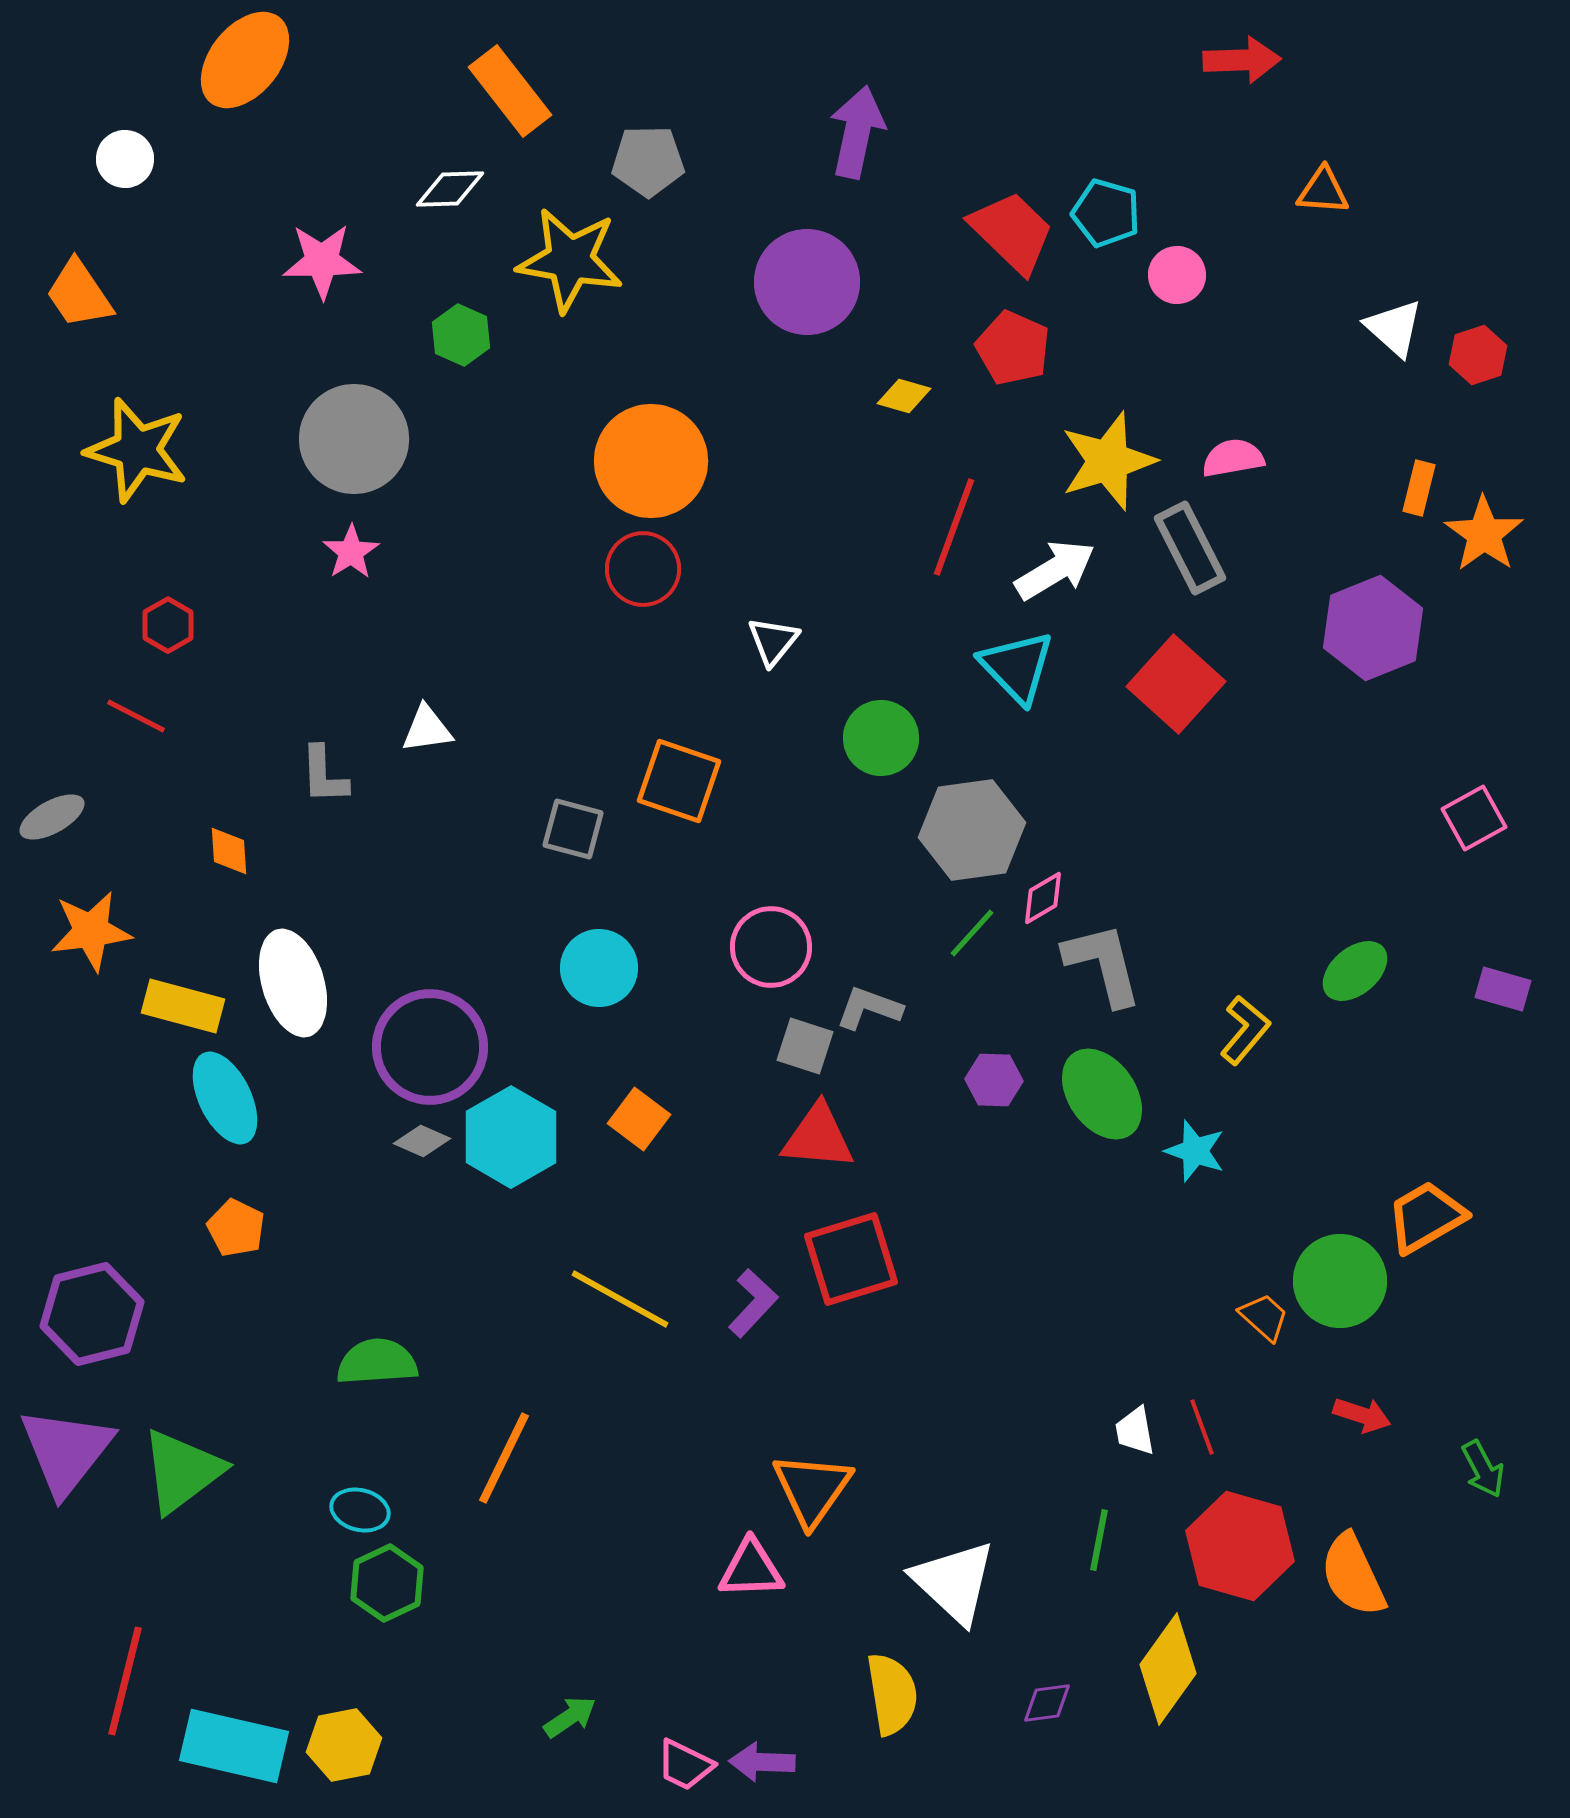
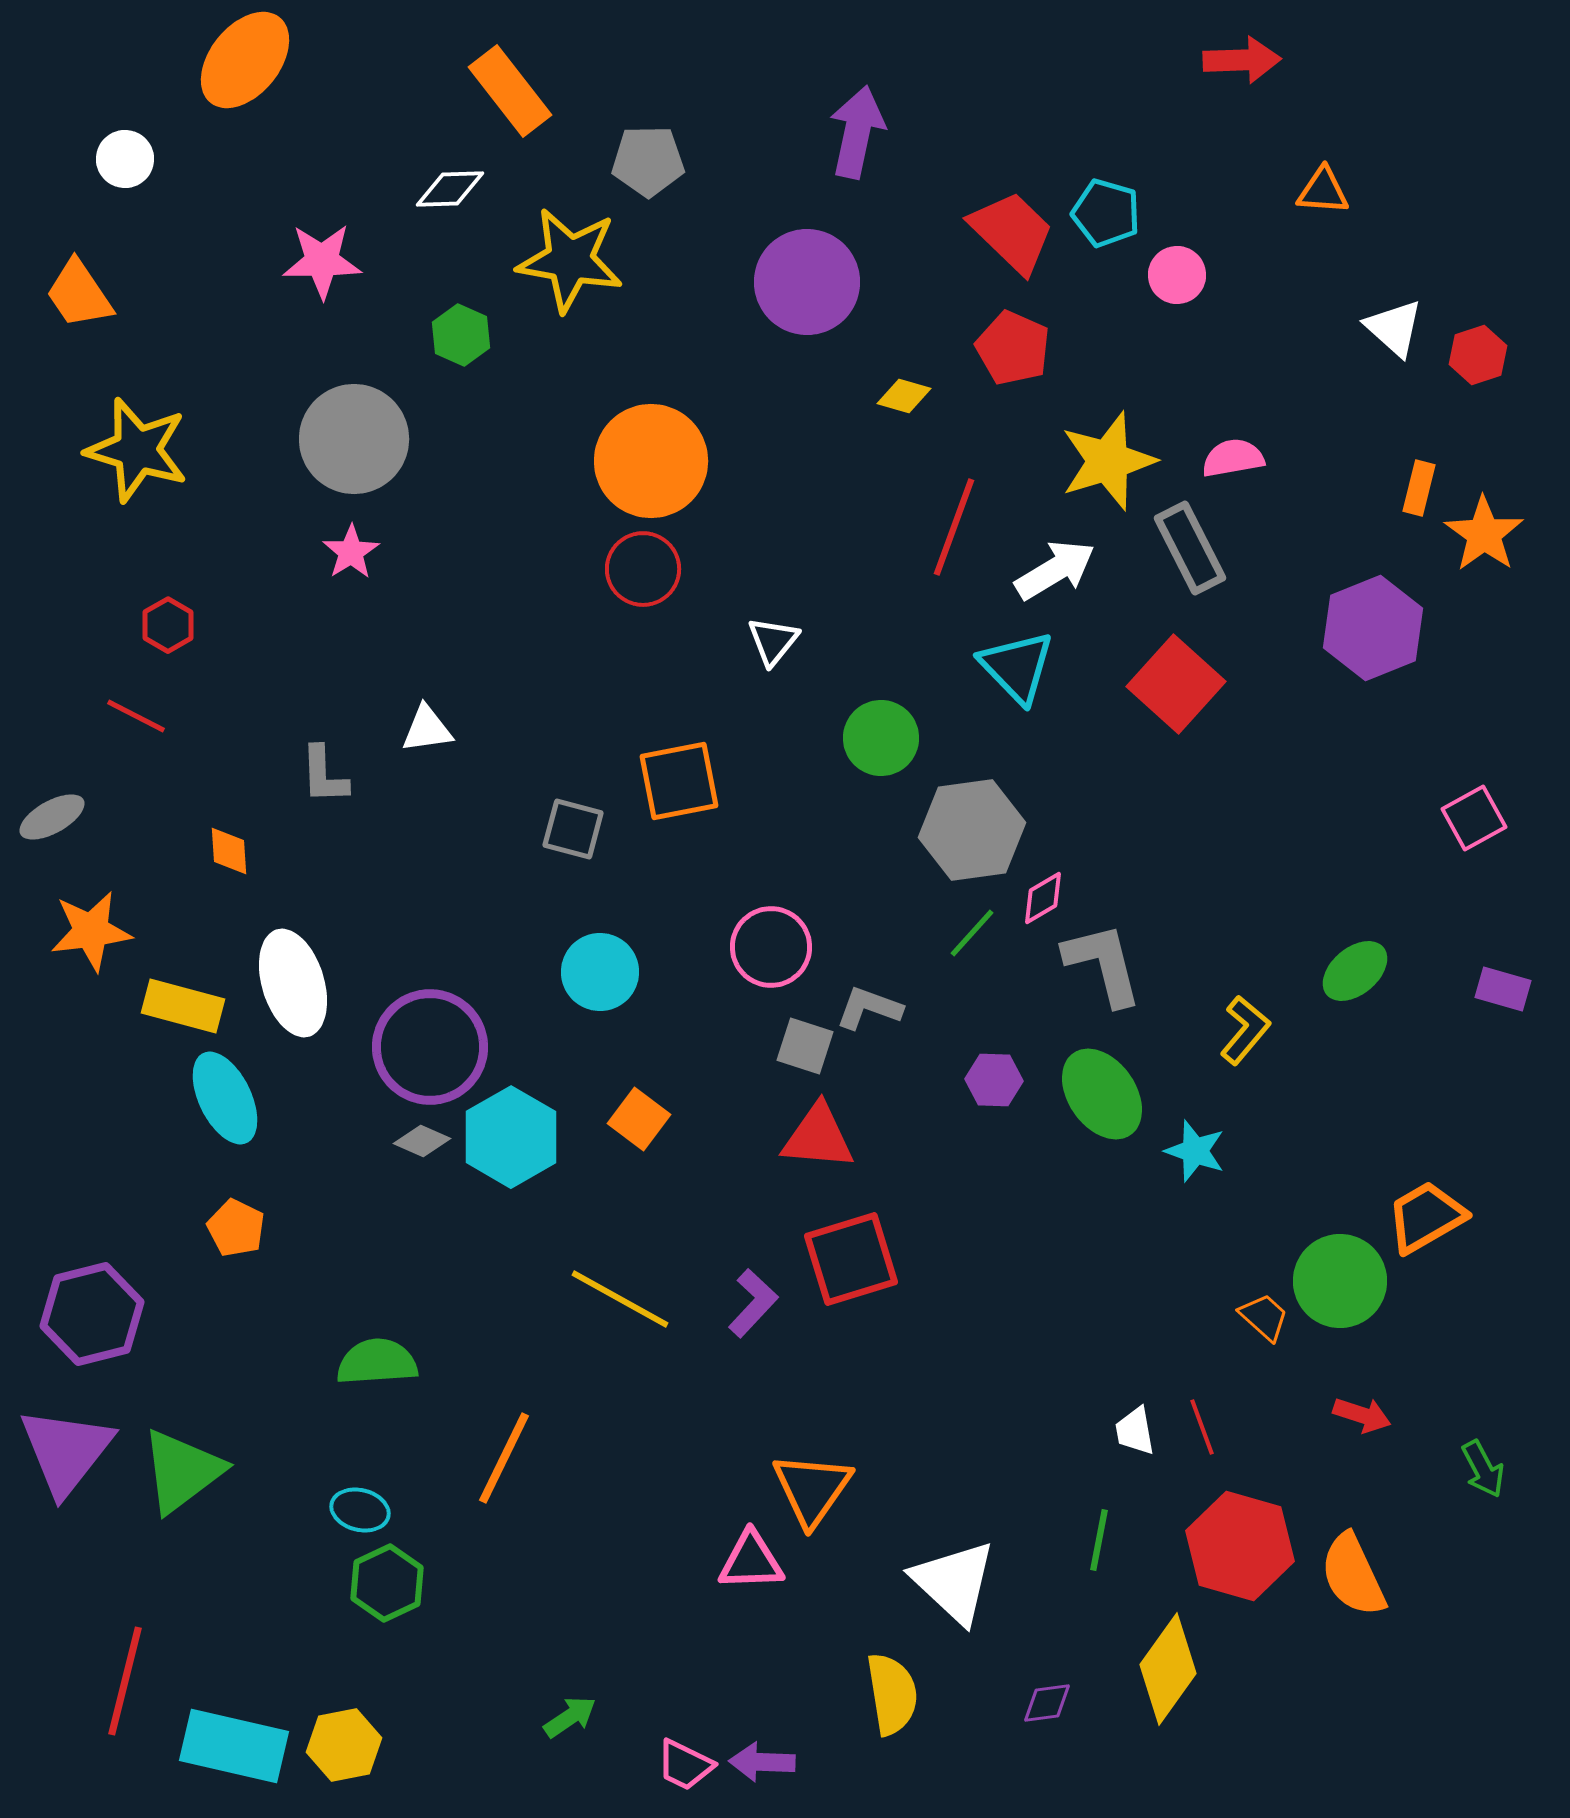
orange square at (679, 781): rotated 30 degrees counterclockwise
cyan circle at (599, 968): moved 1 px right, 4 px down
pink triangle at (751, 1569): moved 8 px up
